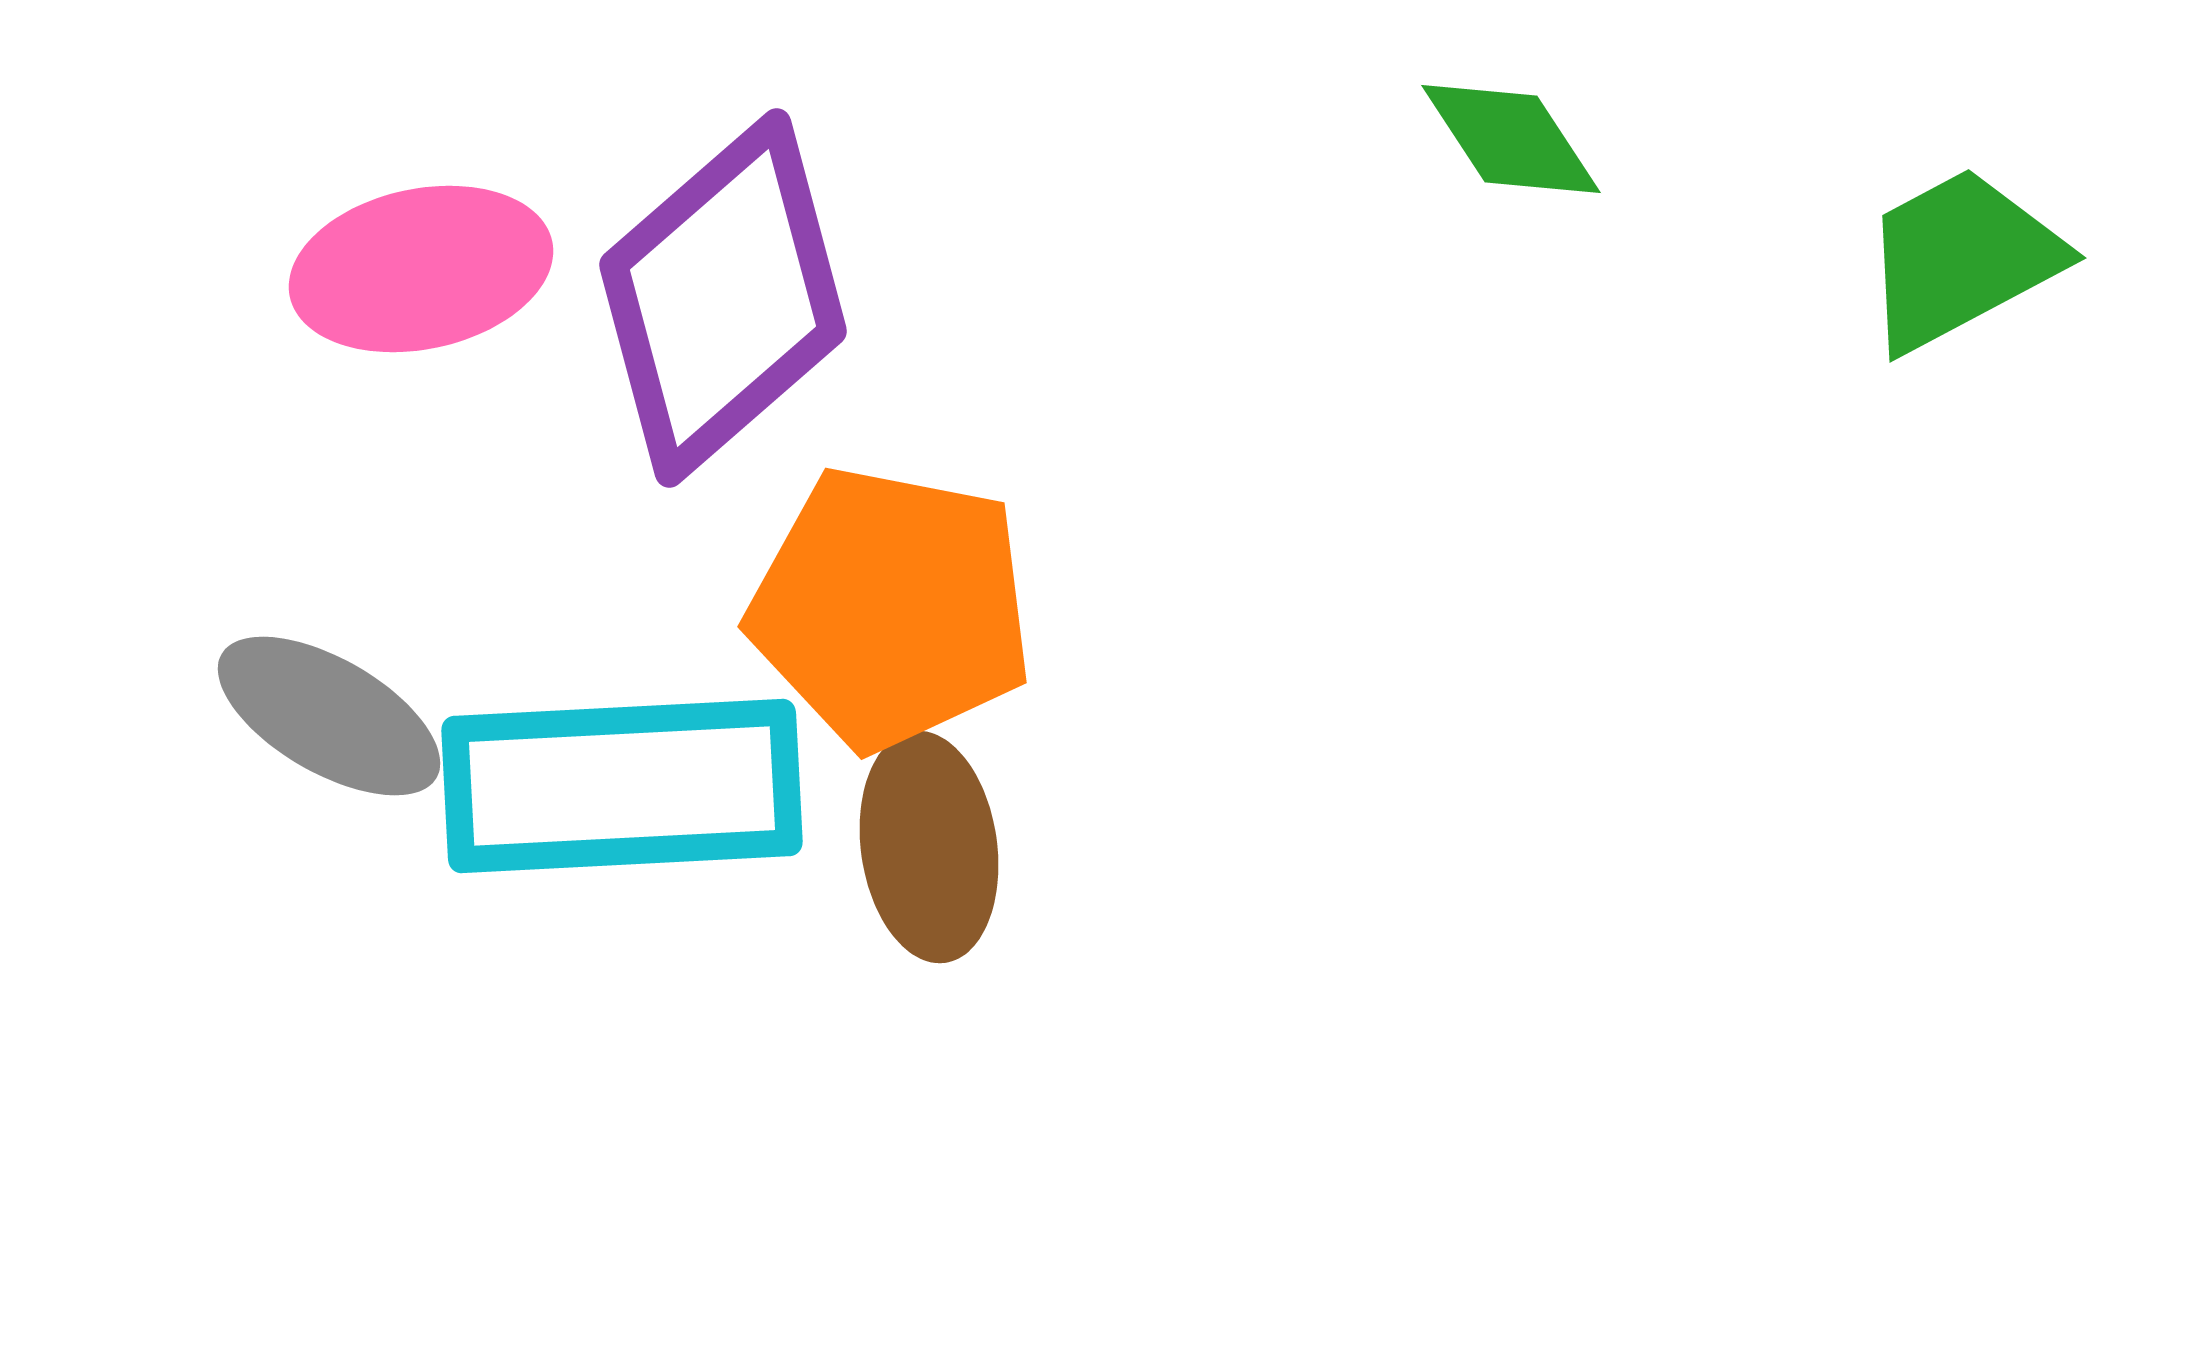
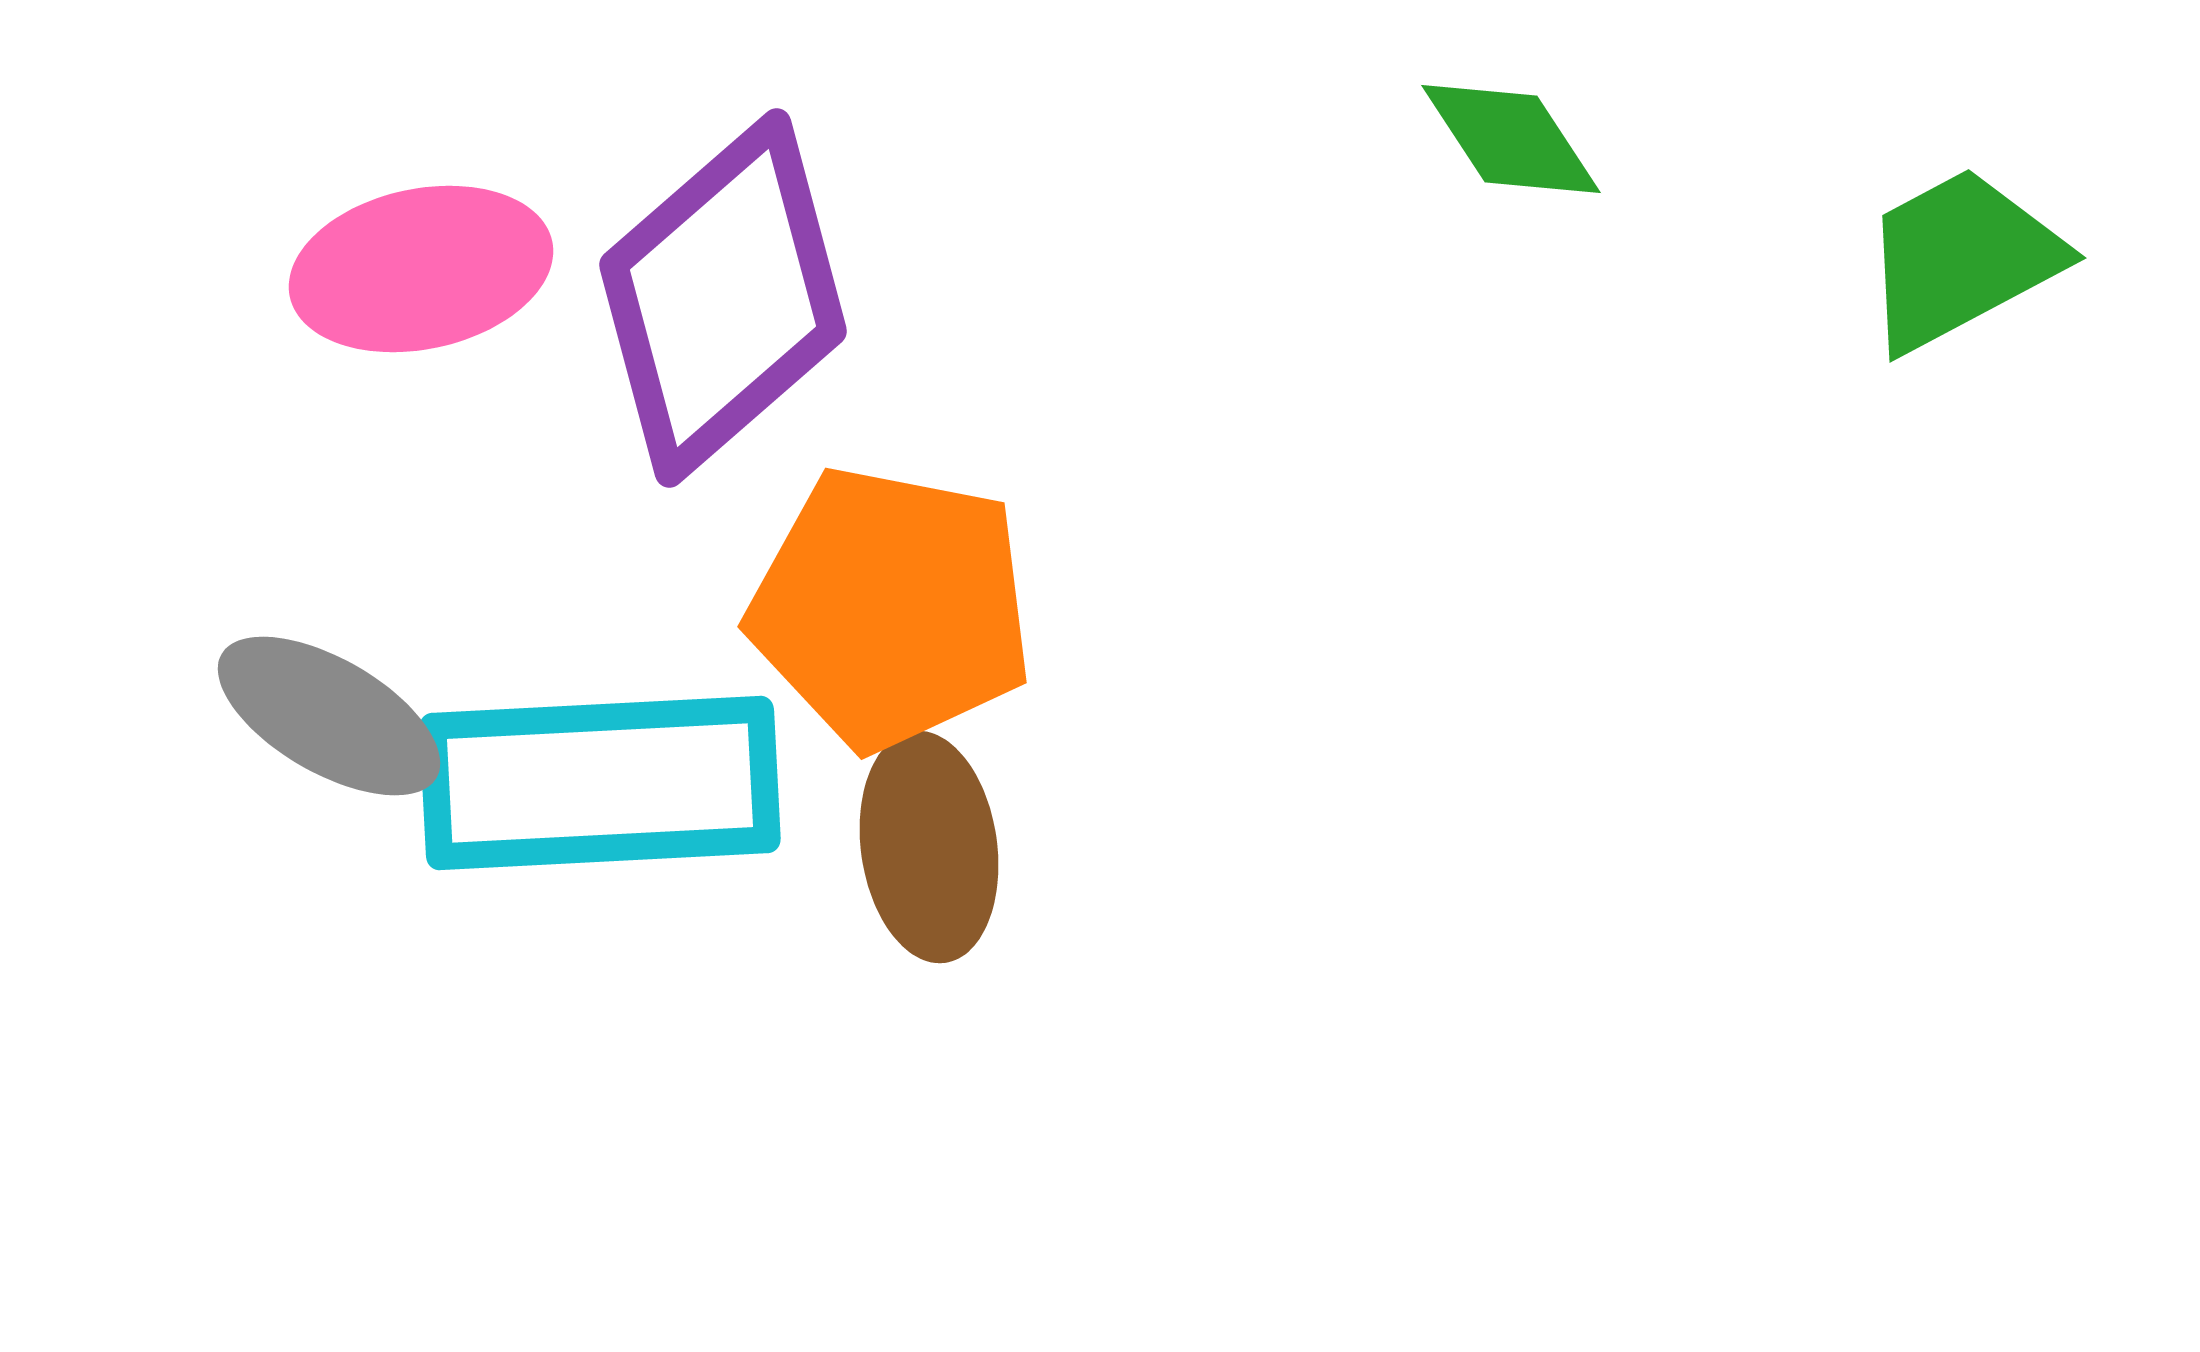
cyan rectangle: moved 22 px left, 3 px up
